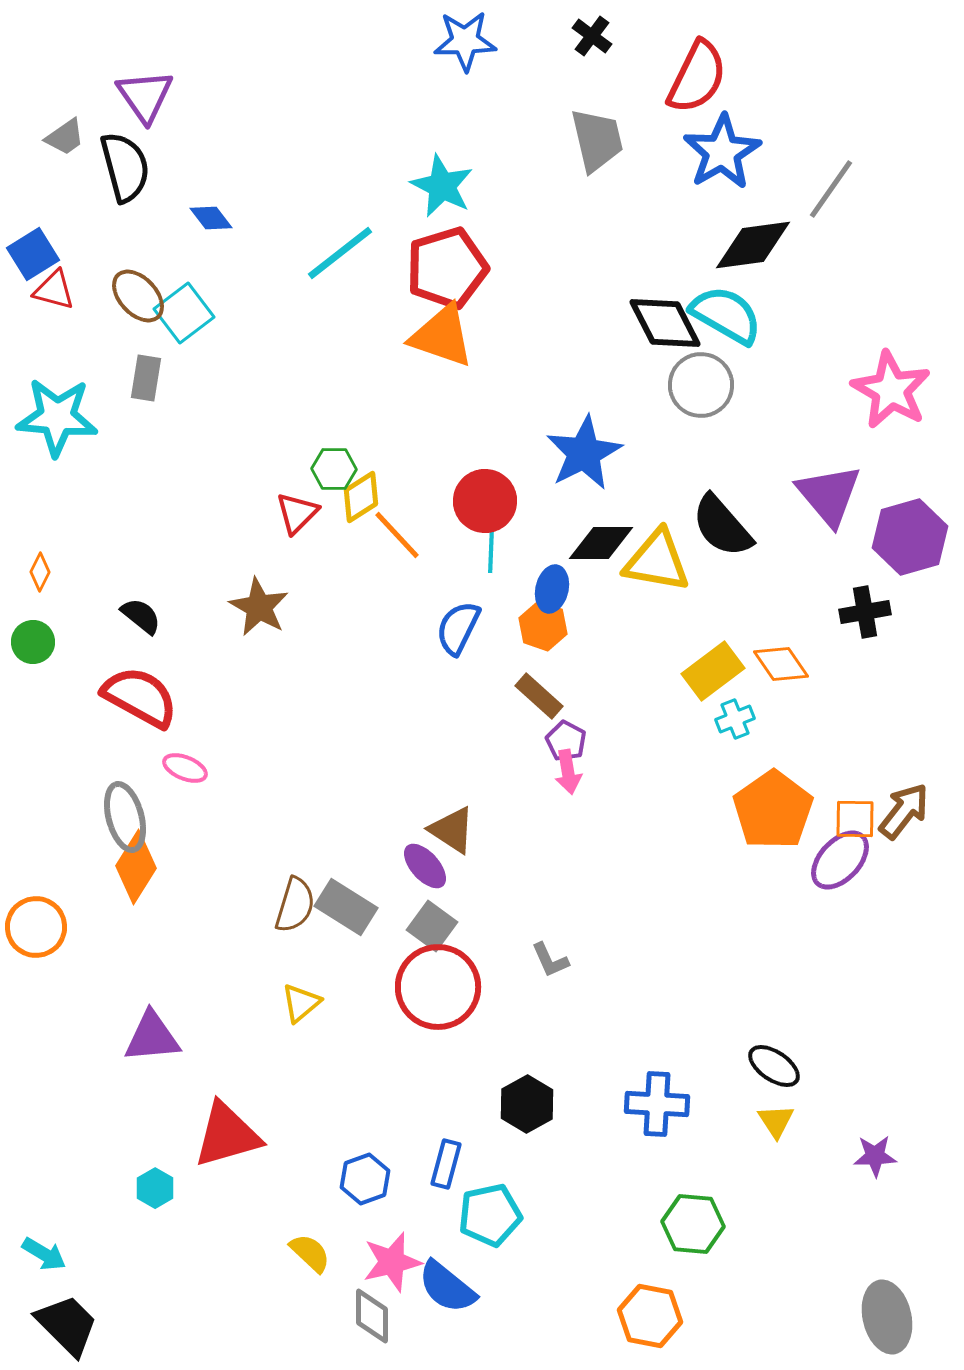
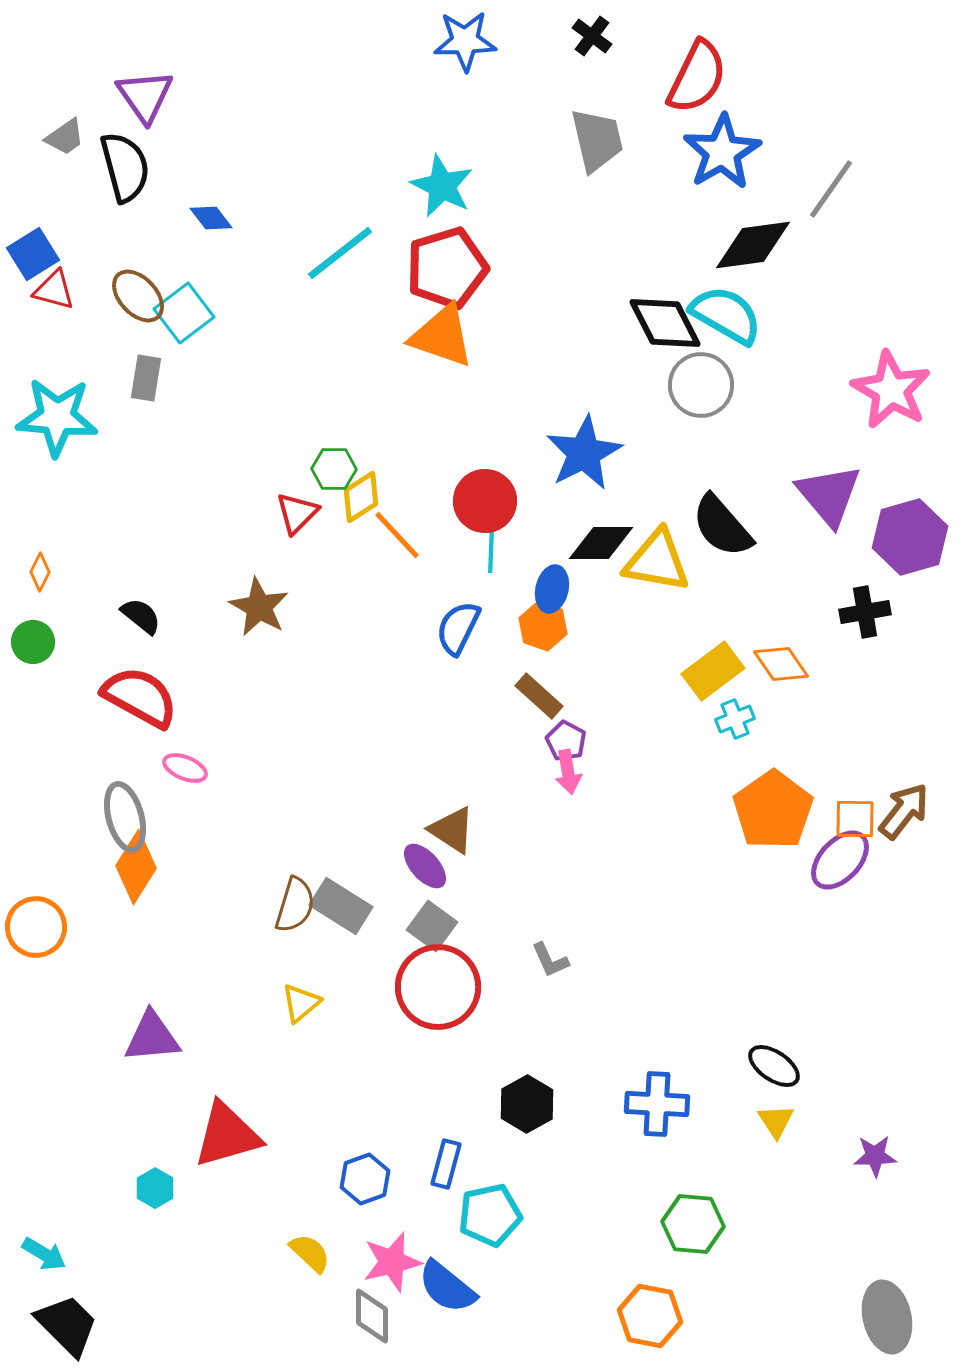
gray rectangle at (346, 907): moved 5 px left, 1 px up
